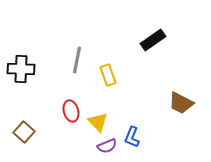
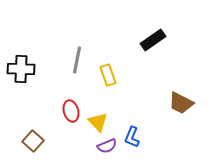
brown square: moved 9 px right, 9 px down
